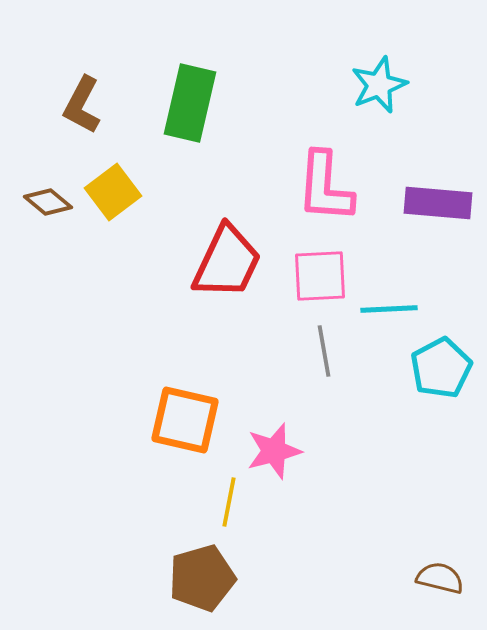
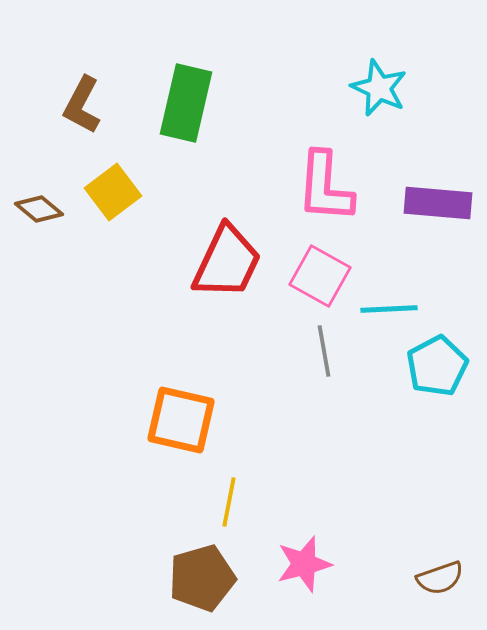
cyan star: moved 3 px down; rotated 26 degrees counterclockwise
green rectangle: moved 4 px left
brown diamond: moved 9 px left, 7 px down
pink square: rotated 32 degrees clockwise
cyan pentagon: moved 4 px left, 2 px up
orange square: moved 4 px left
pink star: moved 30 px right, 113 px down
brown semicircle: rotated 147 degrees clockwise
